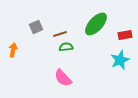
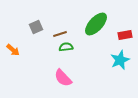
orange arrow: rotated 120 degrees clockwise
